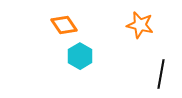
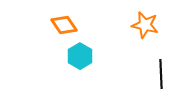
orange star: moved 5 px right
black line: rotated 12 degrees counterclockwise
